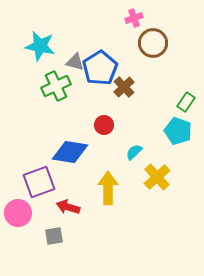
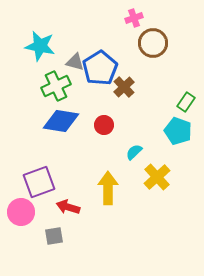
blue diamond: moved 9 px left, 31 px up
pink circle: moved 3 px right, 1 px up
